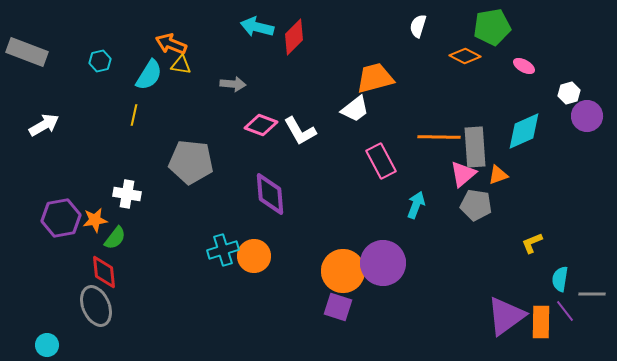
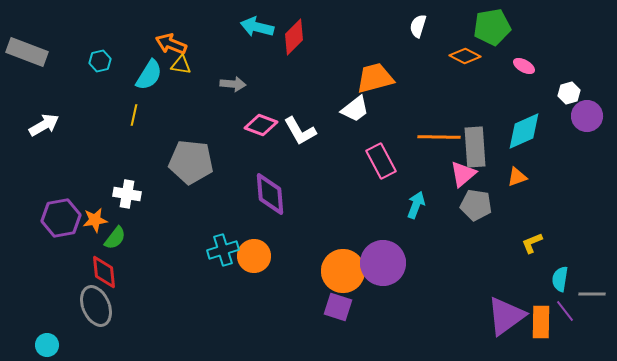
orange triangle at (498, 175): moved 19 px right, 2 px down
